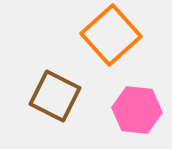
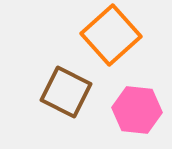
brown square: moved 11 px right, 4 px up
